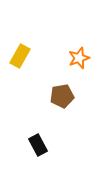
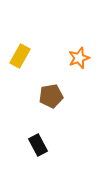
brown pentagon: moved 11 px left
